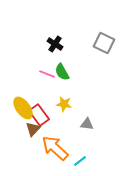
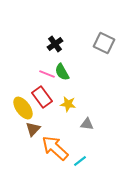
black cross: rotated 21 degrees clockwise
yellow star: moved 4 px right
red rectangle: moved 3 px right, 18 px up
